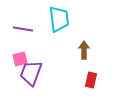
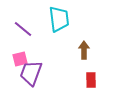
purple line: rotated 30 degrees clockwise
red rectangle: rotated 14 degrees counterclockwise
